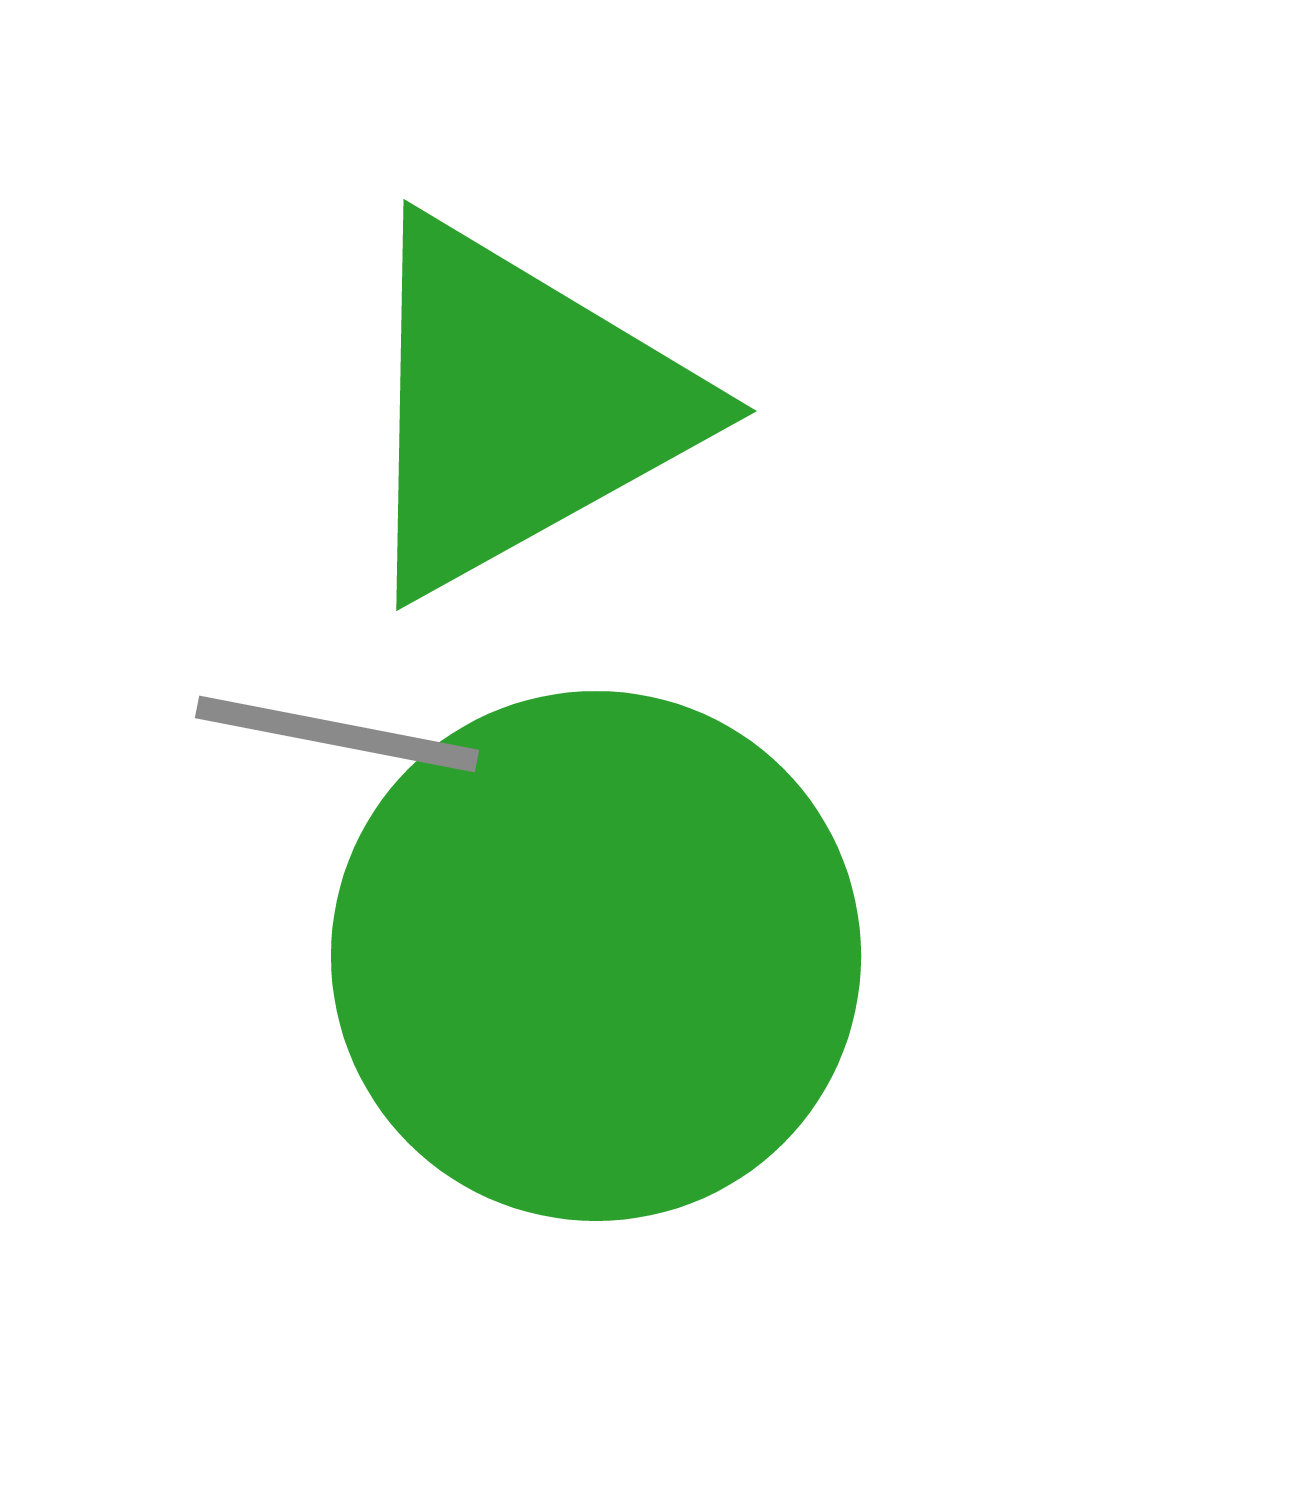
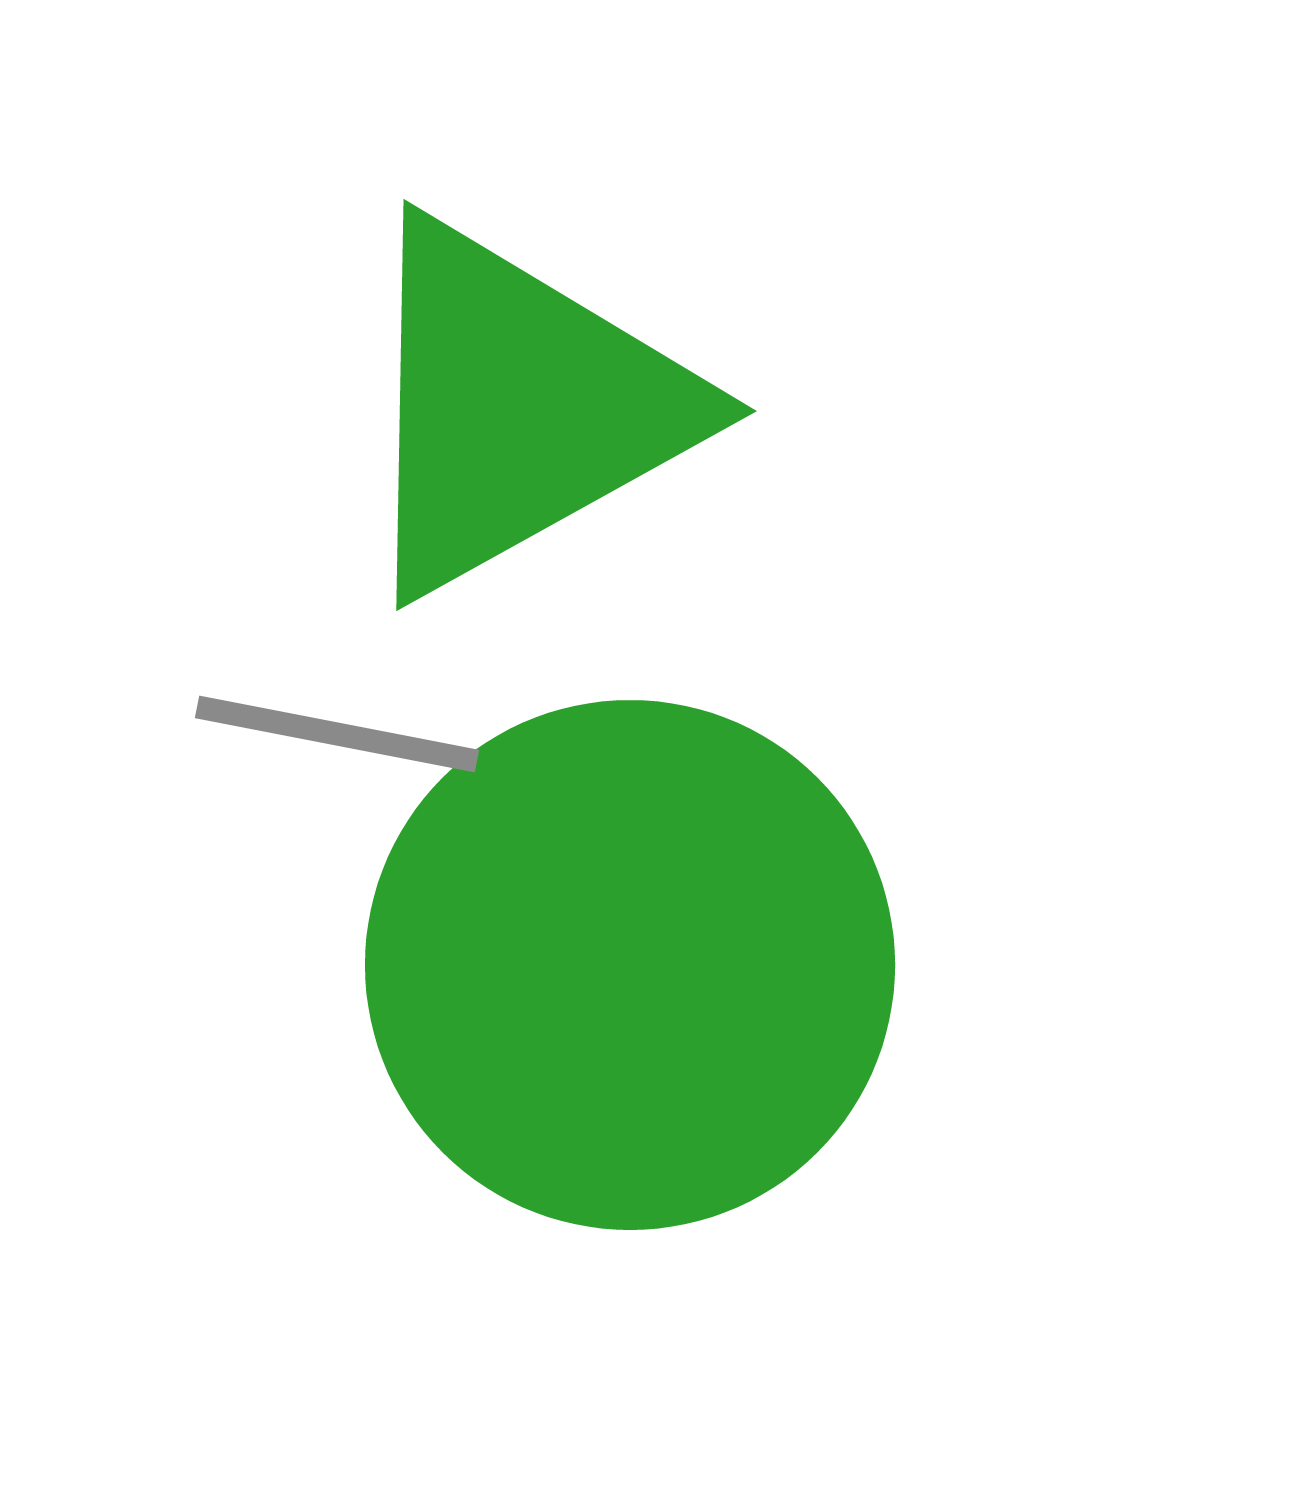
green circle: moved 34 px right, 9 px down
